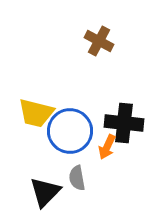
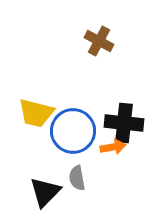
blue circle: moved 3 px right
orange arrow: moved 6 px right; rotated 125 degrees counterclockwise
